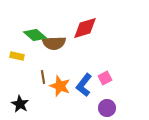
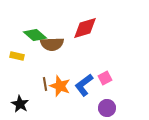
brown semicircle: moved 2 px left, 1 px down
brown line: moved 2 px right, 7 px down
blue L-shape: rotated 15 degrees clockwise
